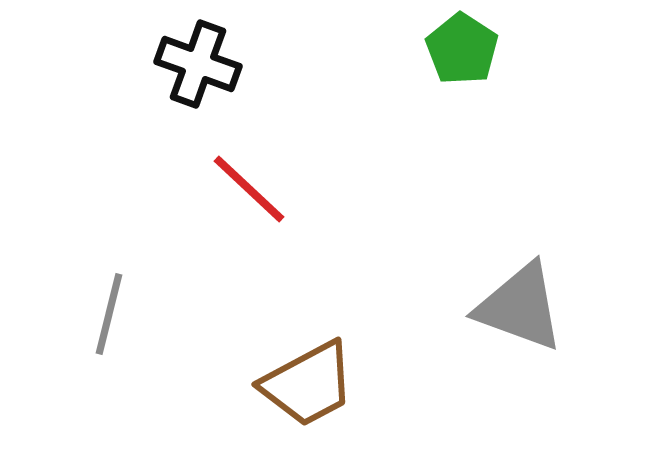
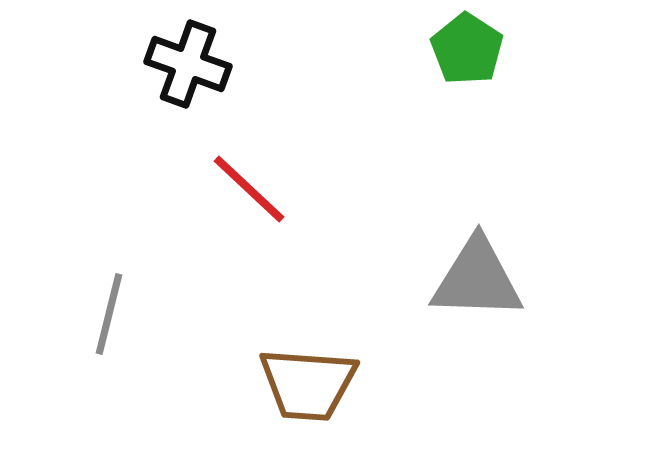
green pentagon: moved 5 px right
black cross: moved 10 px left
gray triangle: moved 43 px left, 28 px up; rotated 18 degrees counterclockwise
brown trapezoid: rotated 32 degrees clockwise
